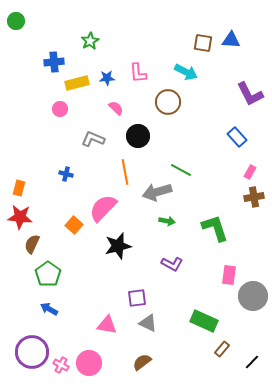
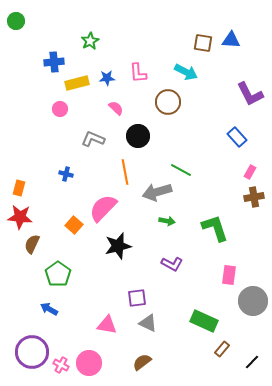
green pentagon at (48, 274): moved 10 px right
gray circle at (253, 296): moved 5 px down
